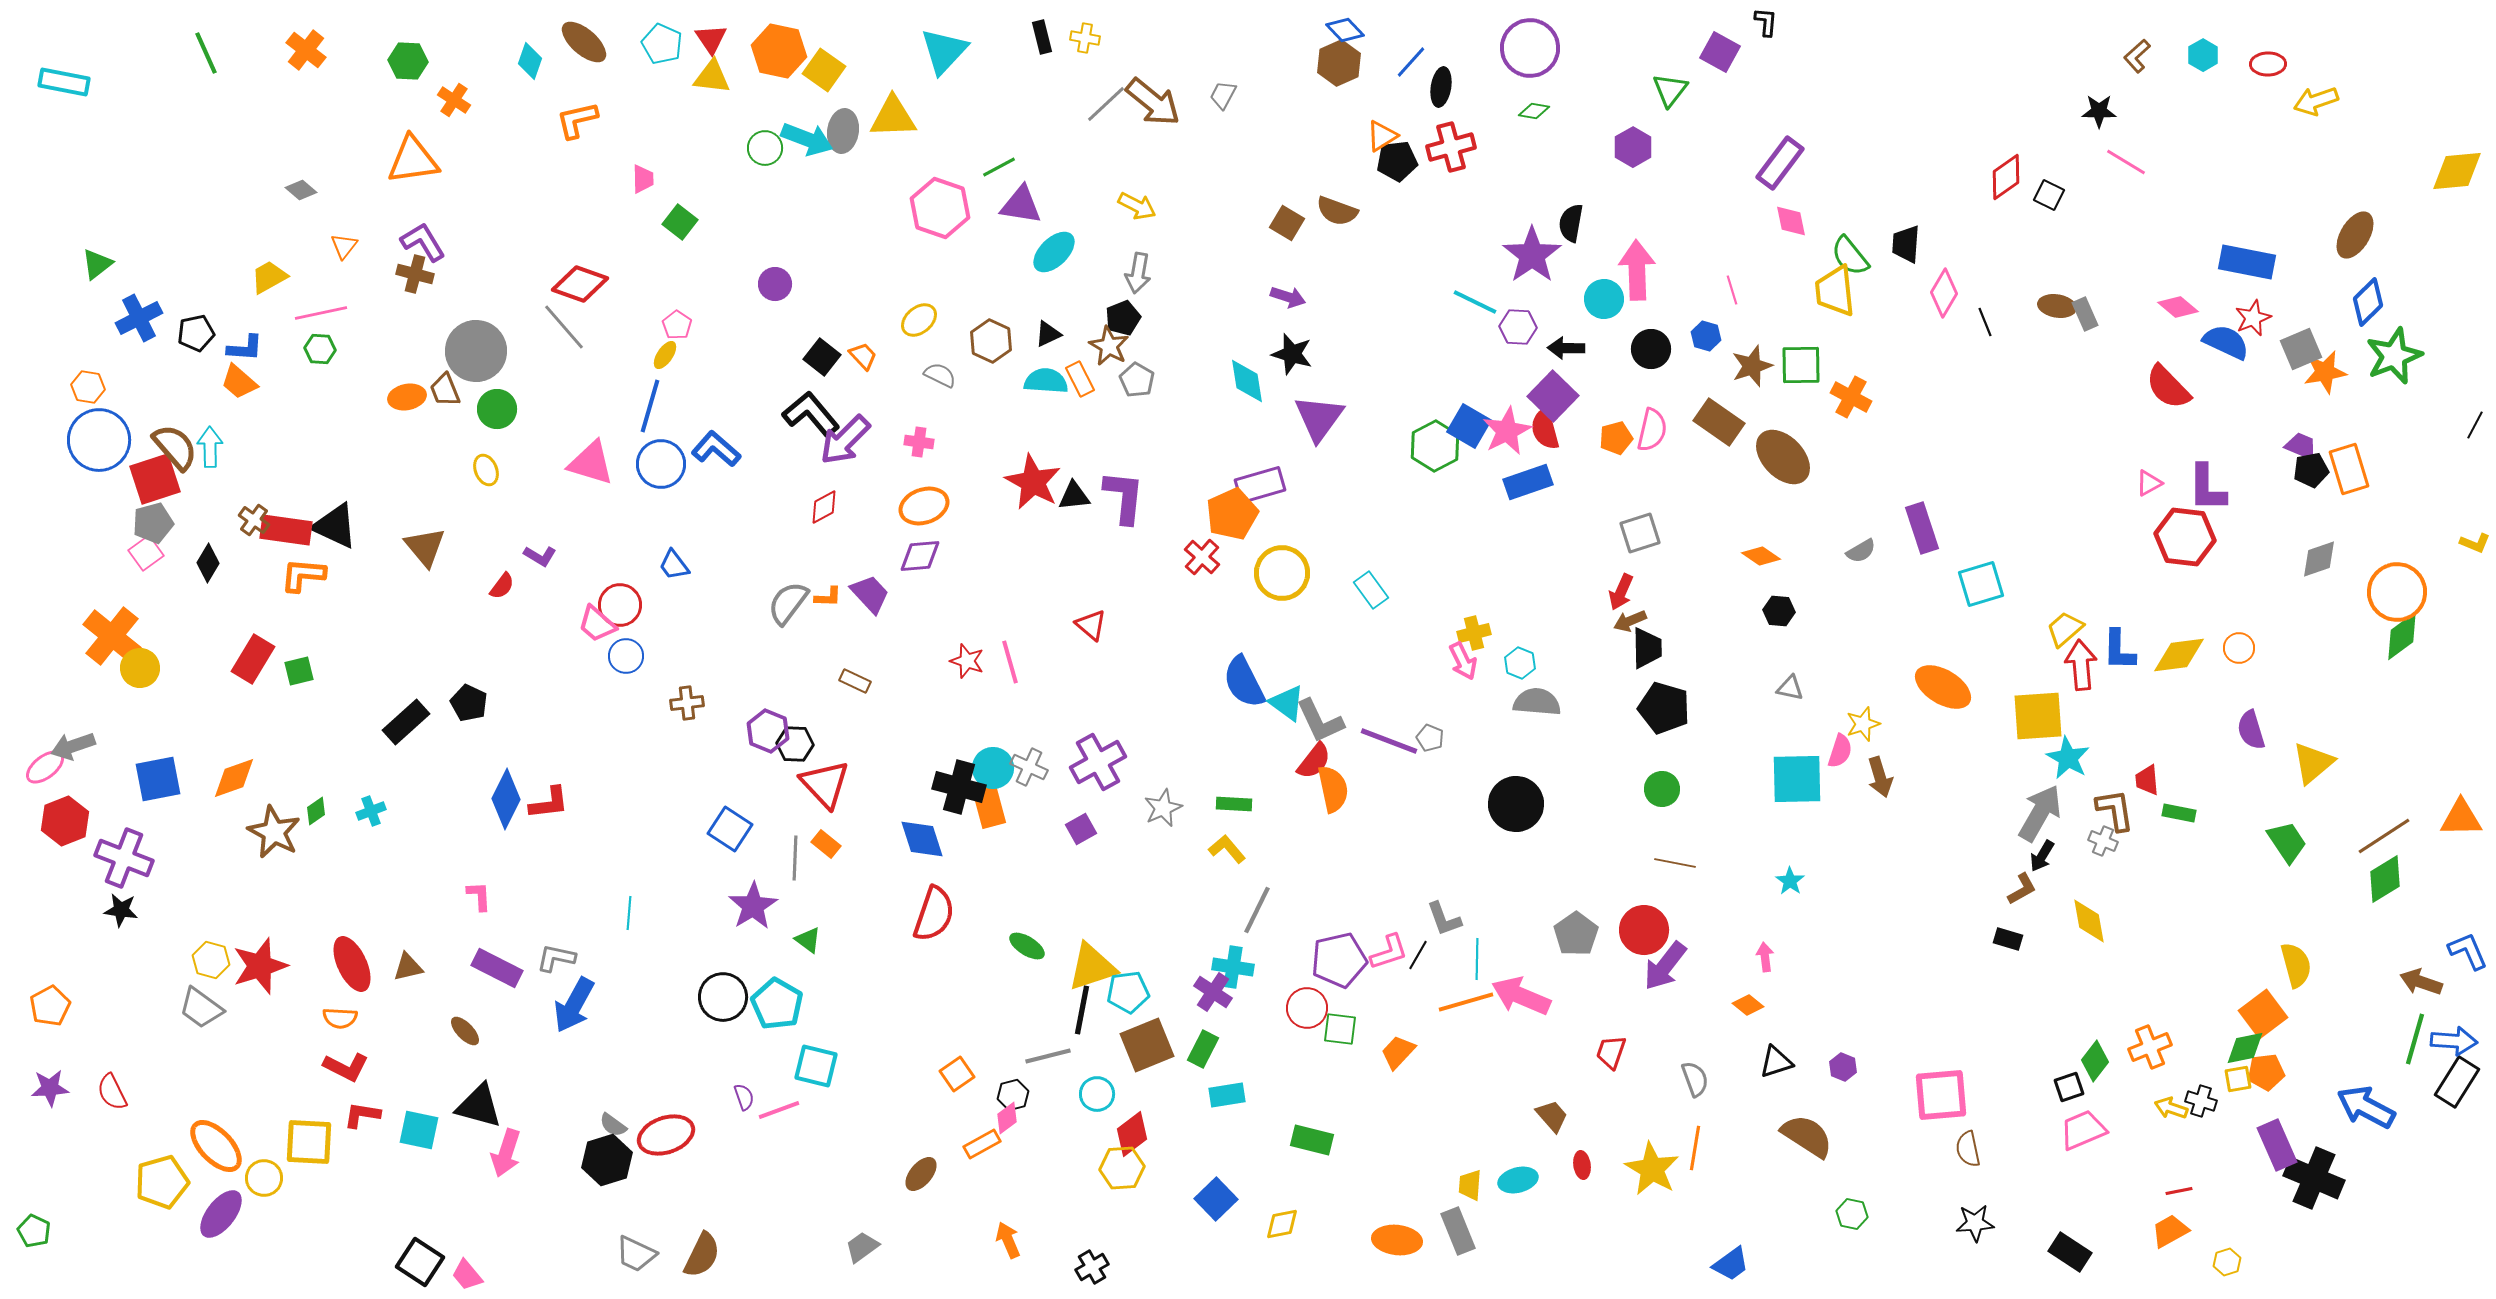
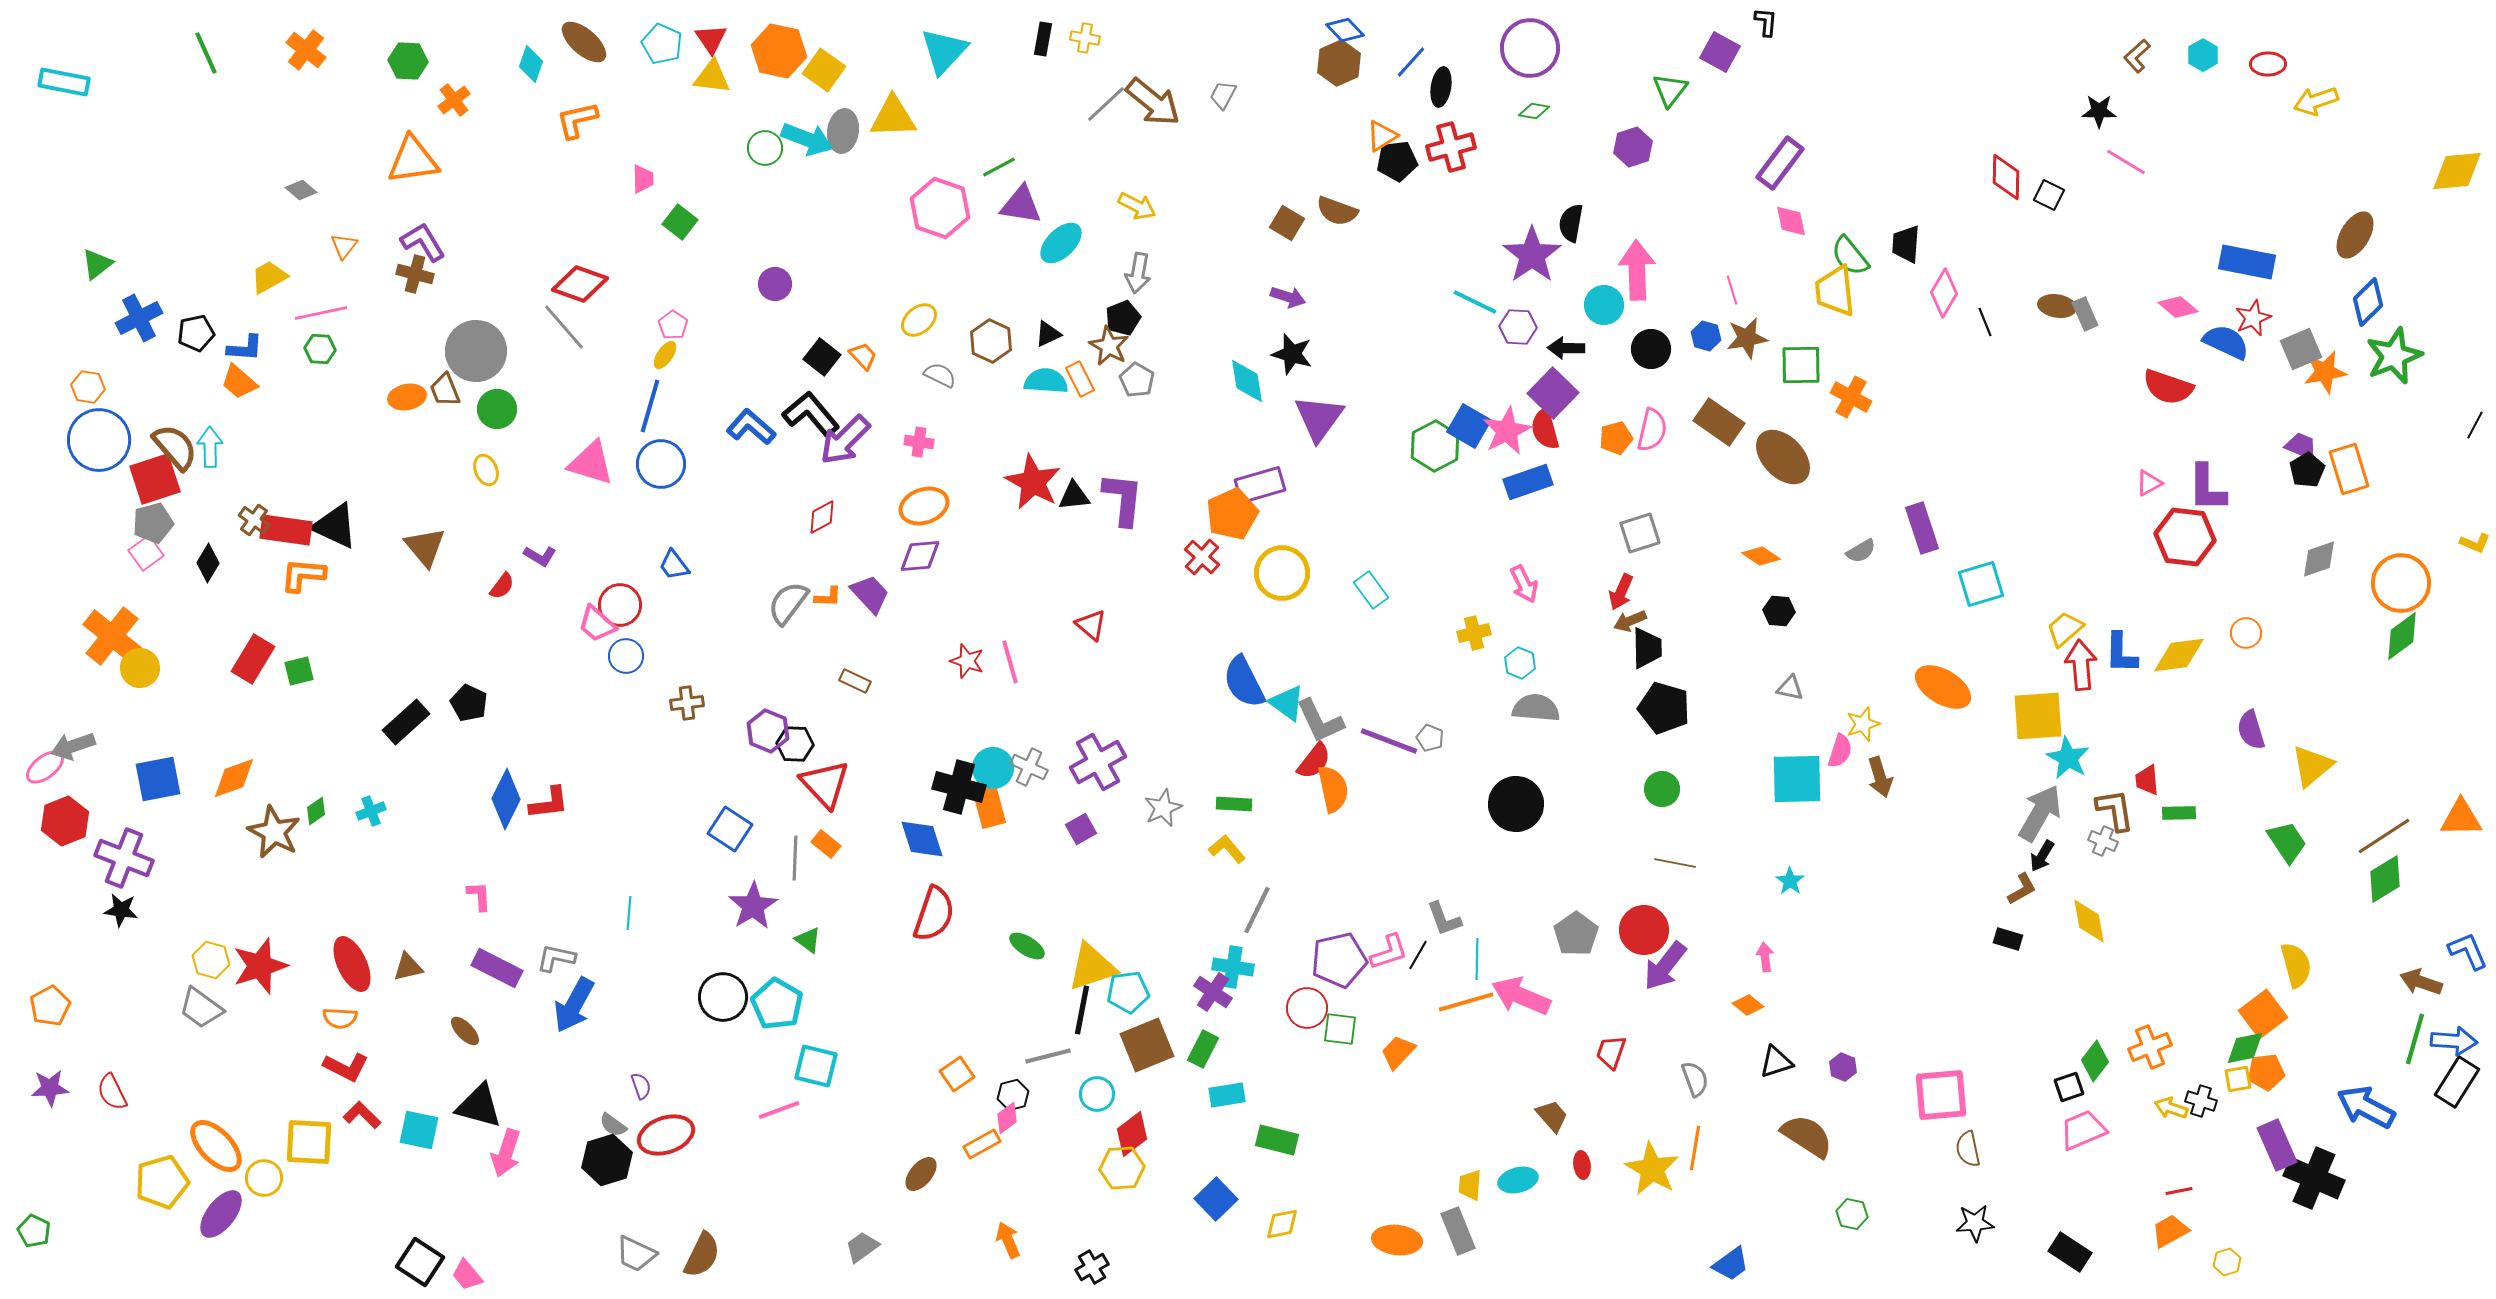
black rectangle at (1042, 37): moved 1 px right, 2 px down; rotated 24 degrees clockwise
cyan diamond at (530, 61): moved 1 px right, 3 px down
orange cross at (454, 100): rotated 20 degrees clockwise
purple hexagon at (1633, 147): rotated 12 degrees clockwise
red diamond at (2006, 177): rotated 54 degrees counterclockwise
cyan ellipse at (1054, 252): moved 7 px right, 9 px up
cyan circle at (1604, 299): moved 6 px down
pink pentagon at (677, 325): moved 4 px left
brown star at (1752, 366): moved 5 px left, 28 px up; rotated 9 degrees clockwise
red semicircle at (2168, 387): rotated 27 degrees counterclockwise
purple square at (1553, 396): moved 3 px up
blue L-shape at (716, 449): moved 35 px right, 22 px up
black pentagon at (2311, 470): moved 4 px left; rotated 20 degrees counterclockwise
purple L-shape at (1124, 497): moved 1 px left, 2 px down
red diamond at (824, 507): moved 2 px left, 10 px down
orange circle at (2397, 592): moved 4 px right, 9 px up
orange circle at (2239, 648): moved 7 px right, 15 px up
blue L-shape at (2119, 650): moved 2 px right, 3 px down
pink arrow at (1463, 661): moved 61 px right, 77 px up
gray semicircle at (1537, 702): moved 1 px left, 6 px down
yellow triangle at (2313, 763): moved 1 px left, 3 px down
green rectangle at (2179, 813): rotated 12 degrees counterclockwise
purple semicircle at (744, 1097): moved 103 px left, 11 px up
red L-shape at (362, 1115): rotated 36 degrees clockwise
green rectangle at (1312, 1140): moved 35 px left
